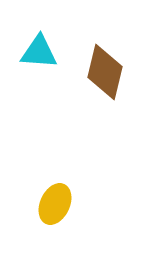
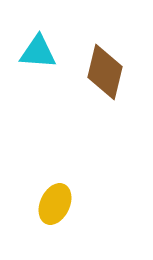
cyan triangle: moved 1 px left
